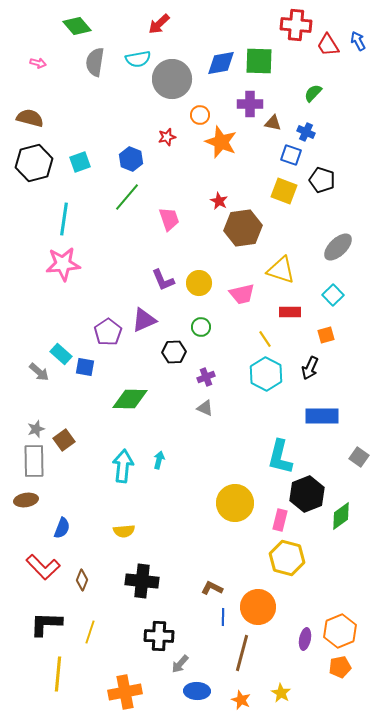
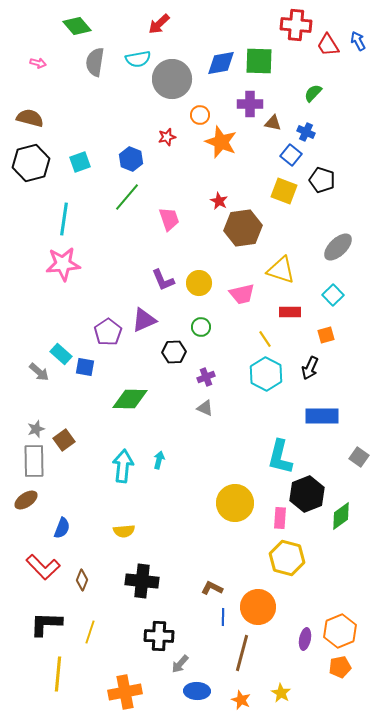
blue square at (291, 155): rotated 20 degrees clockwise
black hexagon at (34, 163): moved 3 px left
brown ellipse at (26, 500): rotated 25 degrees counterclockwise
pink rectangle at (280, 520): moved 2 px up; rotated 10 degrees counterclockwise
